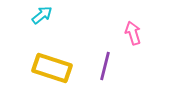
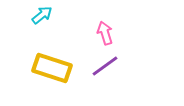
pink arrow: moved 28 px left
purple line: rotated 40 degrees clockwise
